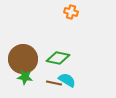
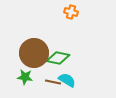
brown circle: moved 11 px right, 6 px up
brown line: moved 1 px left, 1 px up
